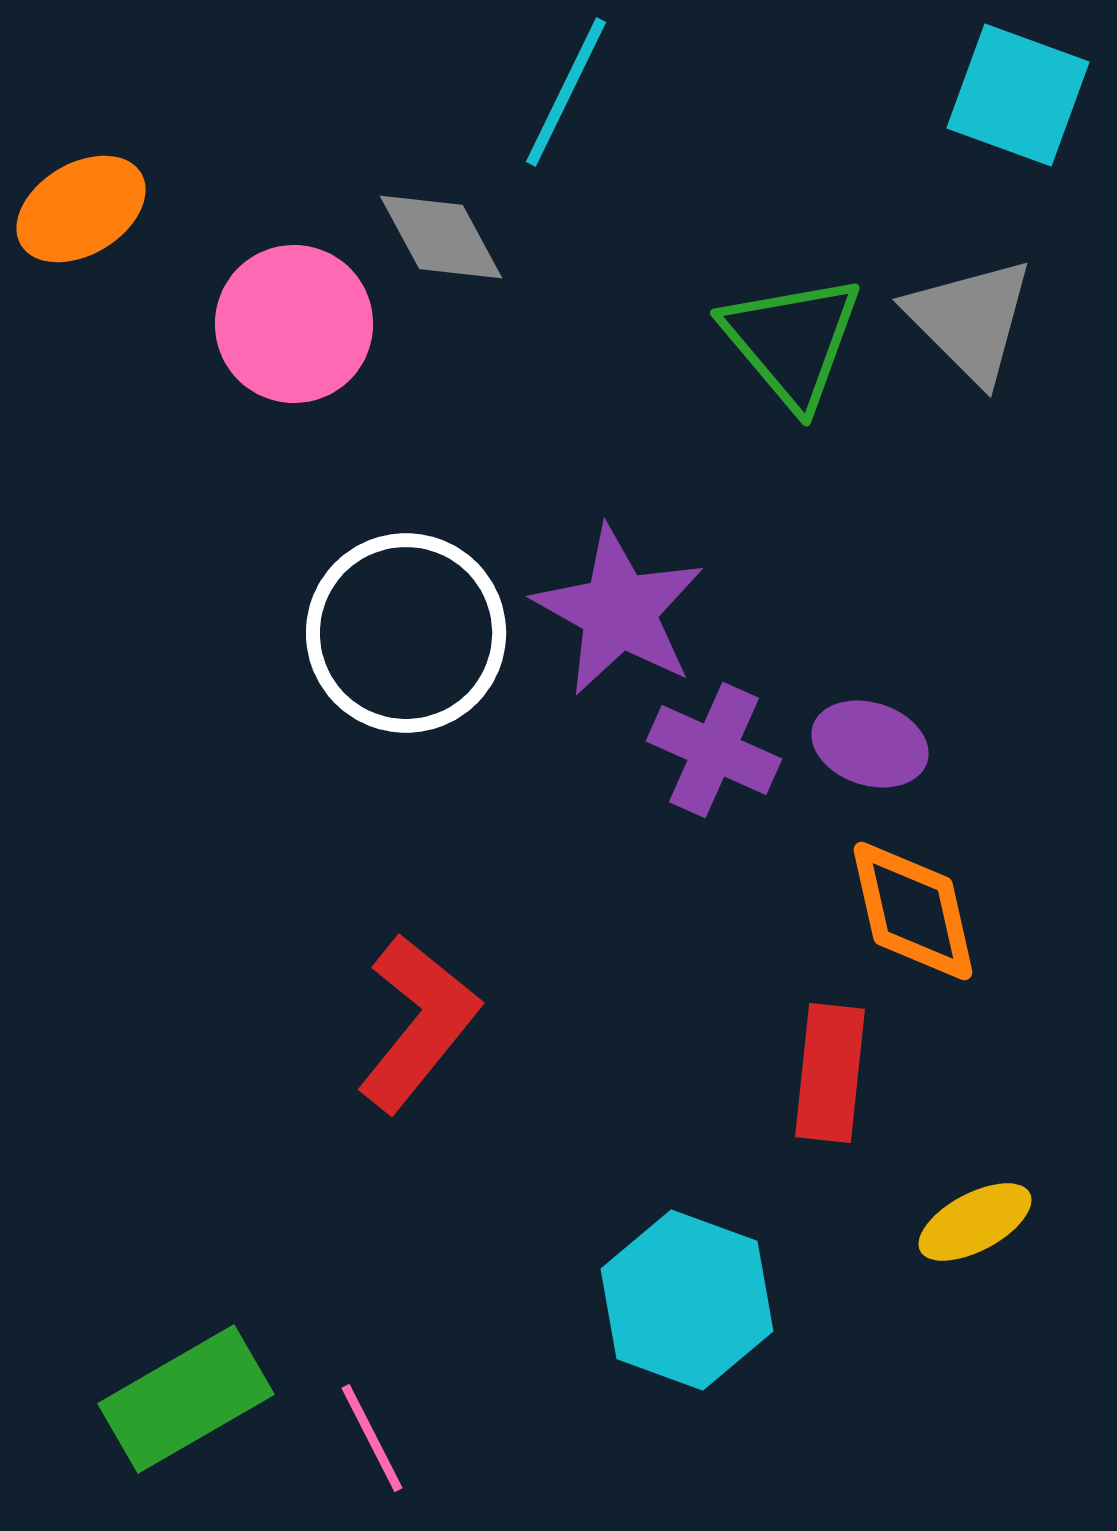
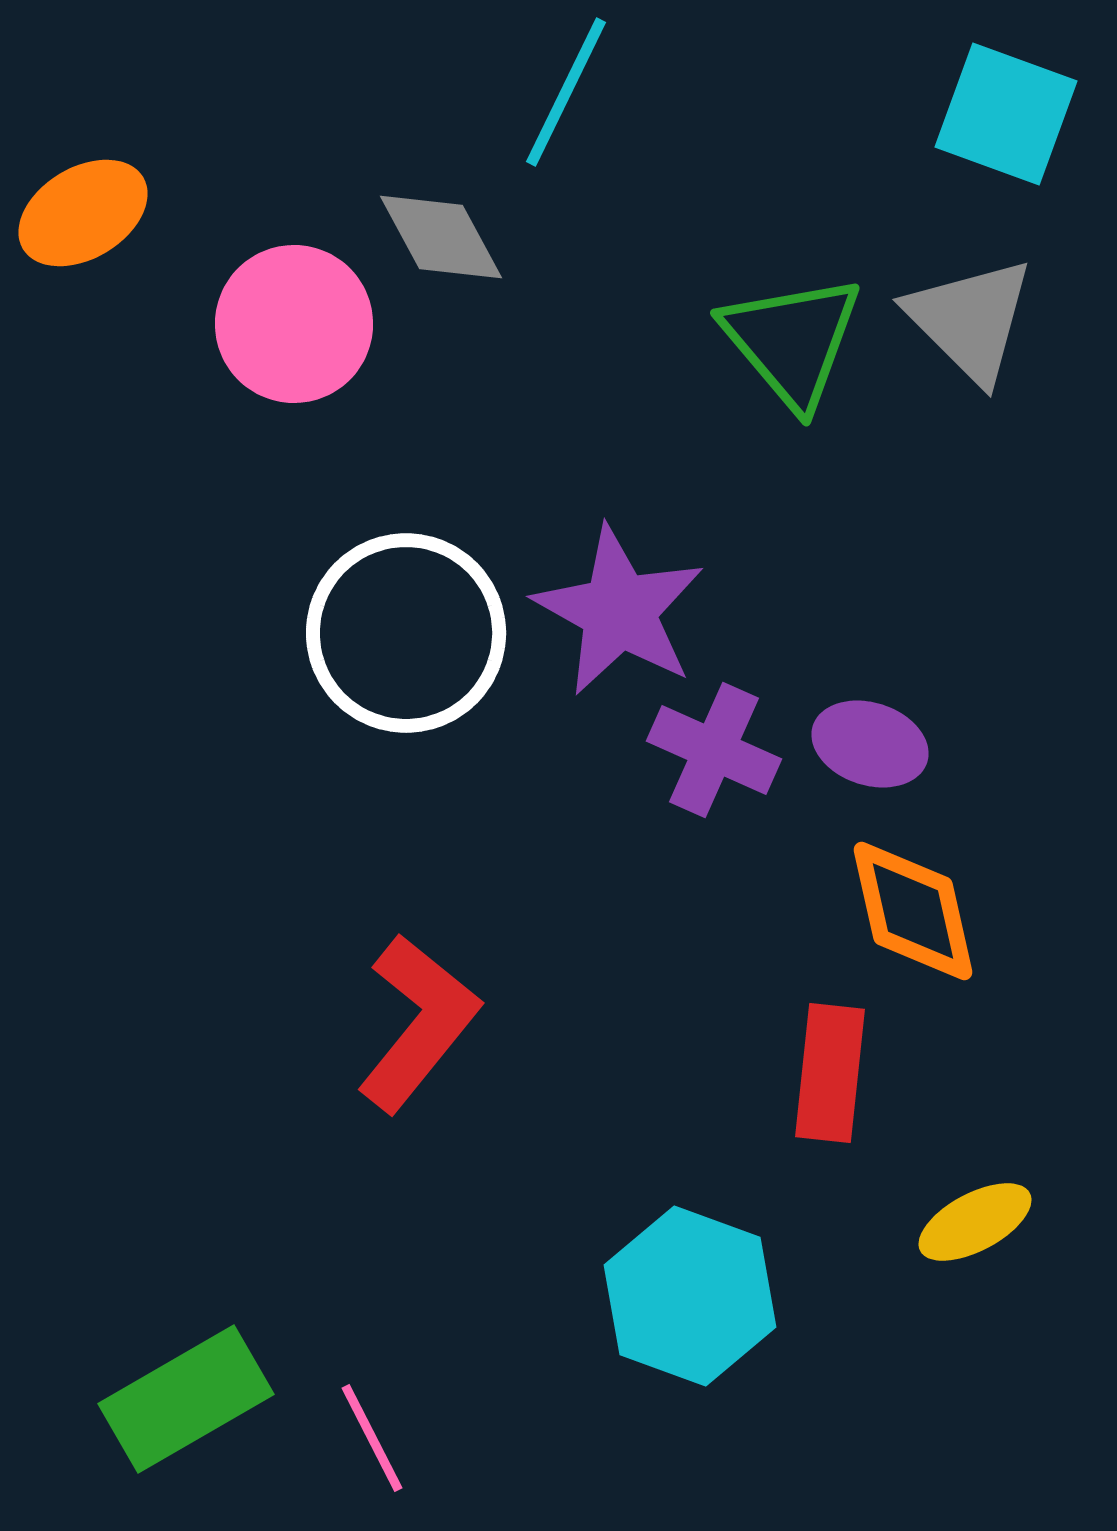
cyan square: moved 12 px left, 19 px down
orange ellipse: moved 2 px right, 4 px down
cyan hexagon: moved 3 px right, 4 px up
